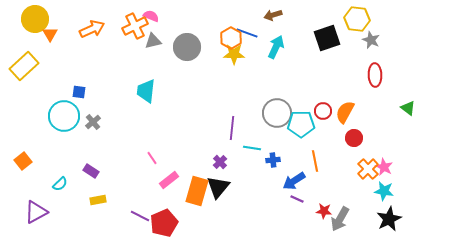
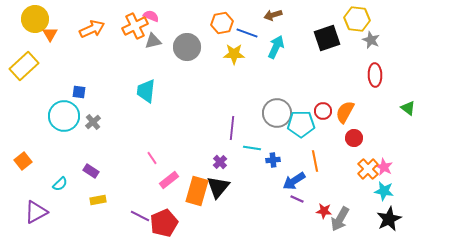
orange hexagon at (231, 38): moved 9 px left, 15 px up; rotated 20 degrees clockwise
